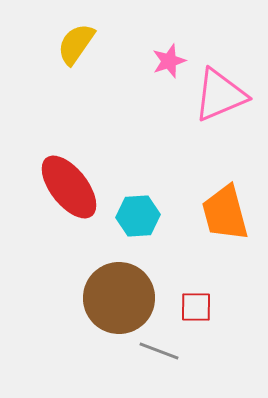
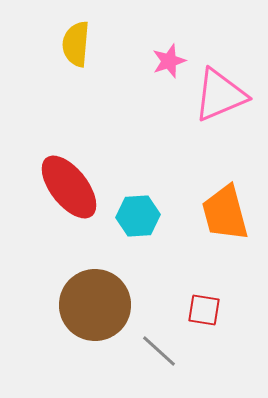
yellow semicircle: rotated 30 degrees counterclockwise
brown circle: moved 24 px left, 7 px down
red square: moved 8 px right, 3 px down; rotated 8 degrees clockwise
gray line: rotated 21 degrees clockwise
